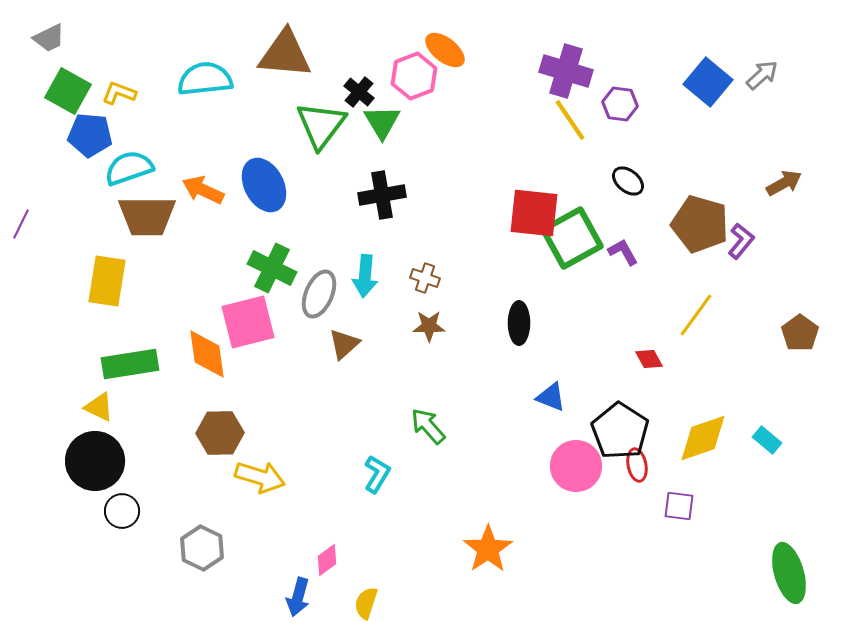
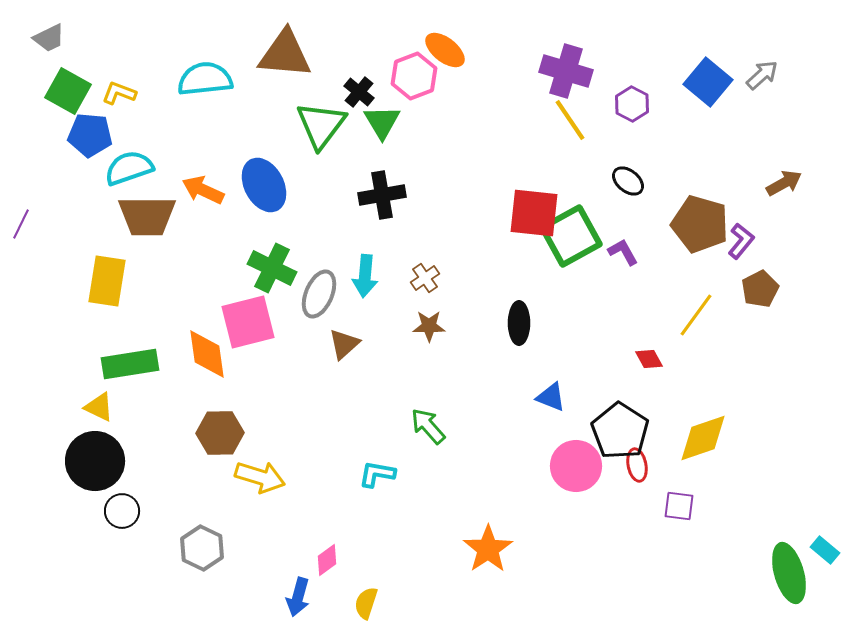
purple hexagon at (620, 104): moved 12 px right; rotated 20 degrees clockwise
green square at (572, 238): moved 1 px left, 2 px up
brown cross at (425, 278): rotated 36 degrees clockwise
brown pentagon at (800, 333): moved 40 px left, 44 px up; rotated 9 degrees clockwise
cyan rectangle at (767, 440): moved 58 px right, 110 px down
cyan L-shape at (377, 474): rotated 111 degrees counterclockwise
